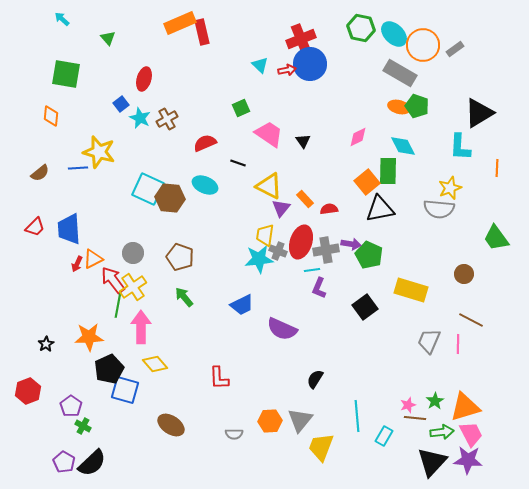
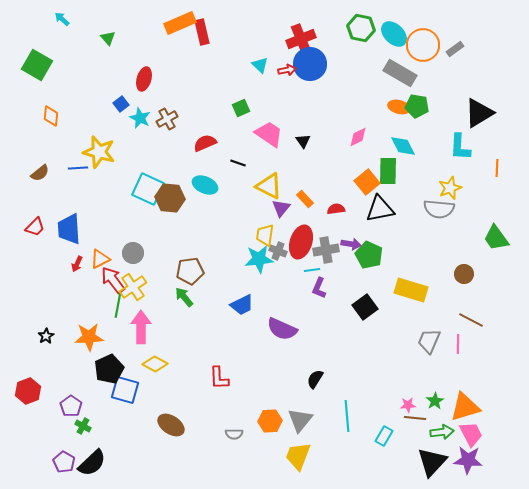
green square at (66, 74): moved 29 px left, 9 px up; rotated 20 degrees clockwise
green pentagon at (417, 106): rotated 10 degrees counterclockwise
red semicircle at (329, 209): moved 7 px right
brown pentagon at (180, 257): moved 10 px right, 14 px down; rotated 28 degrees counterclockwise
orange triangle at (93, 259): moved 7 px right
black star at (46, 344): moved 8 px up
yellow diamond at (155, 364): rotated 20 degrees counterclockwise
pink star at (408, 405): rotated 14 degrees clockwise
cyan line at (357, 416): moved 10 px left
yellow trapezoid at (321, 447): moved 23 px left, 9 px down
